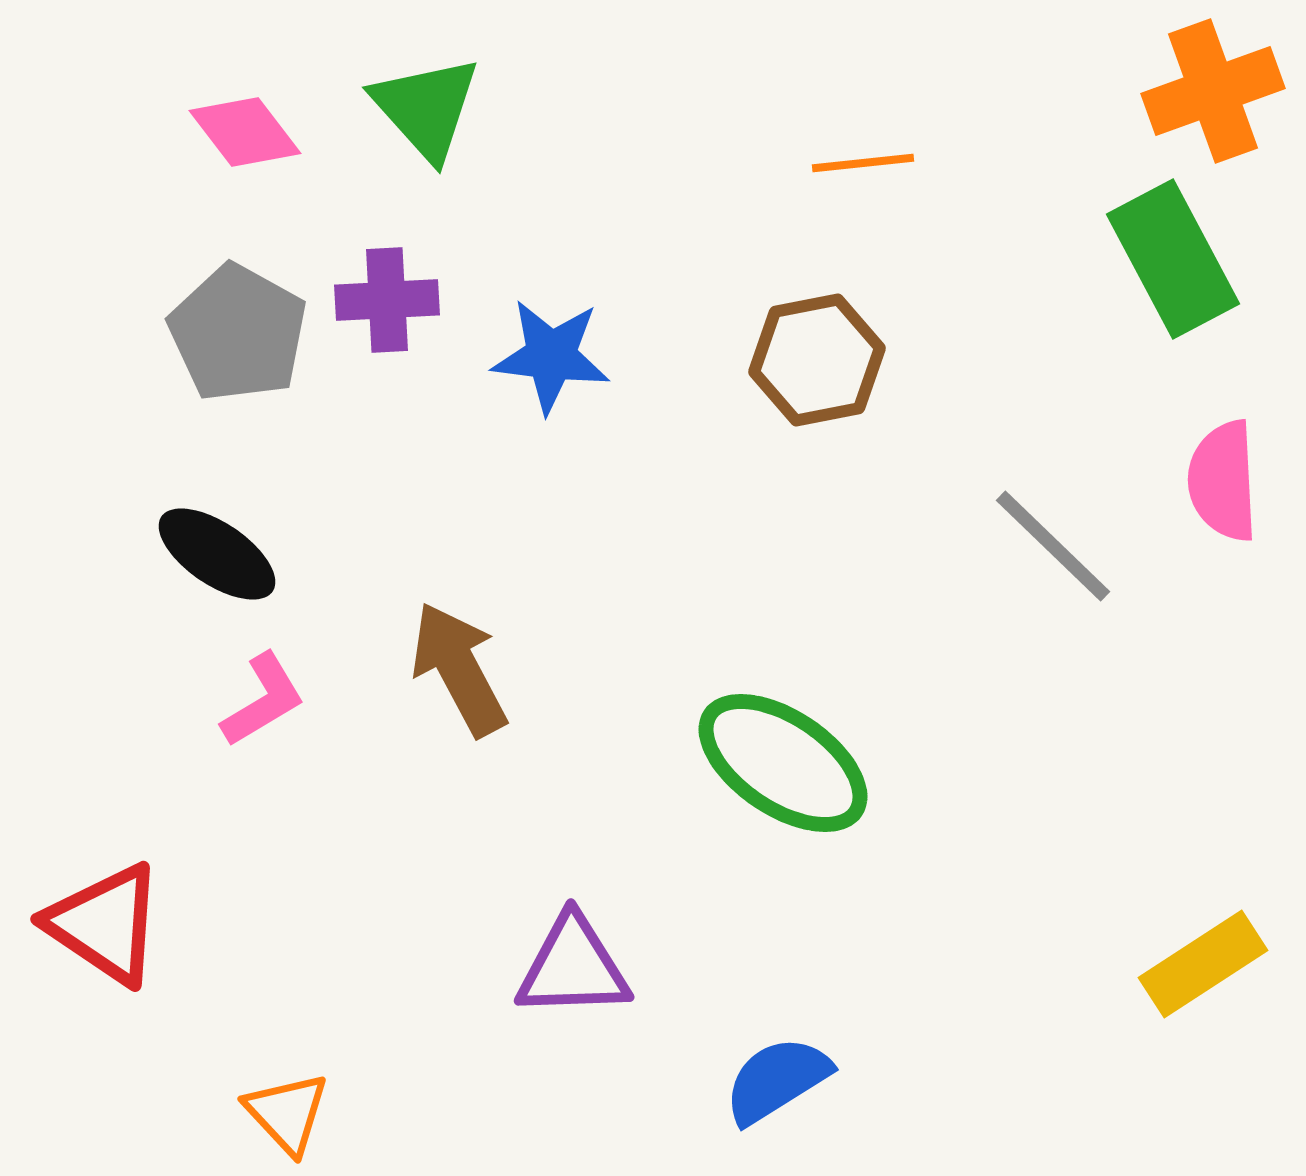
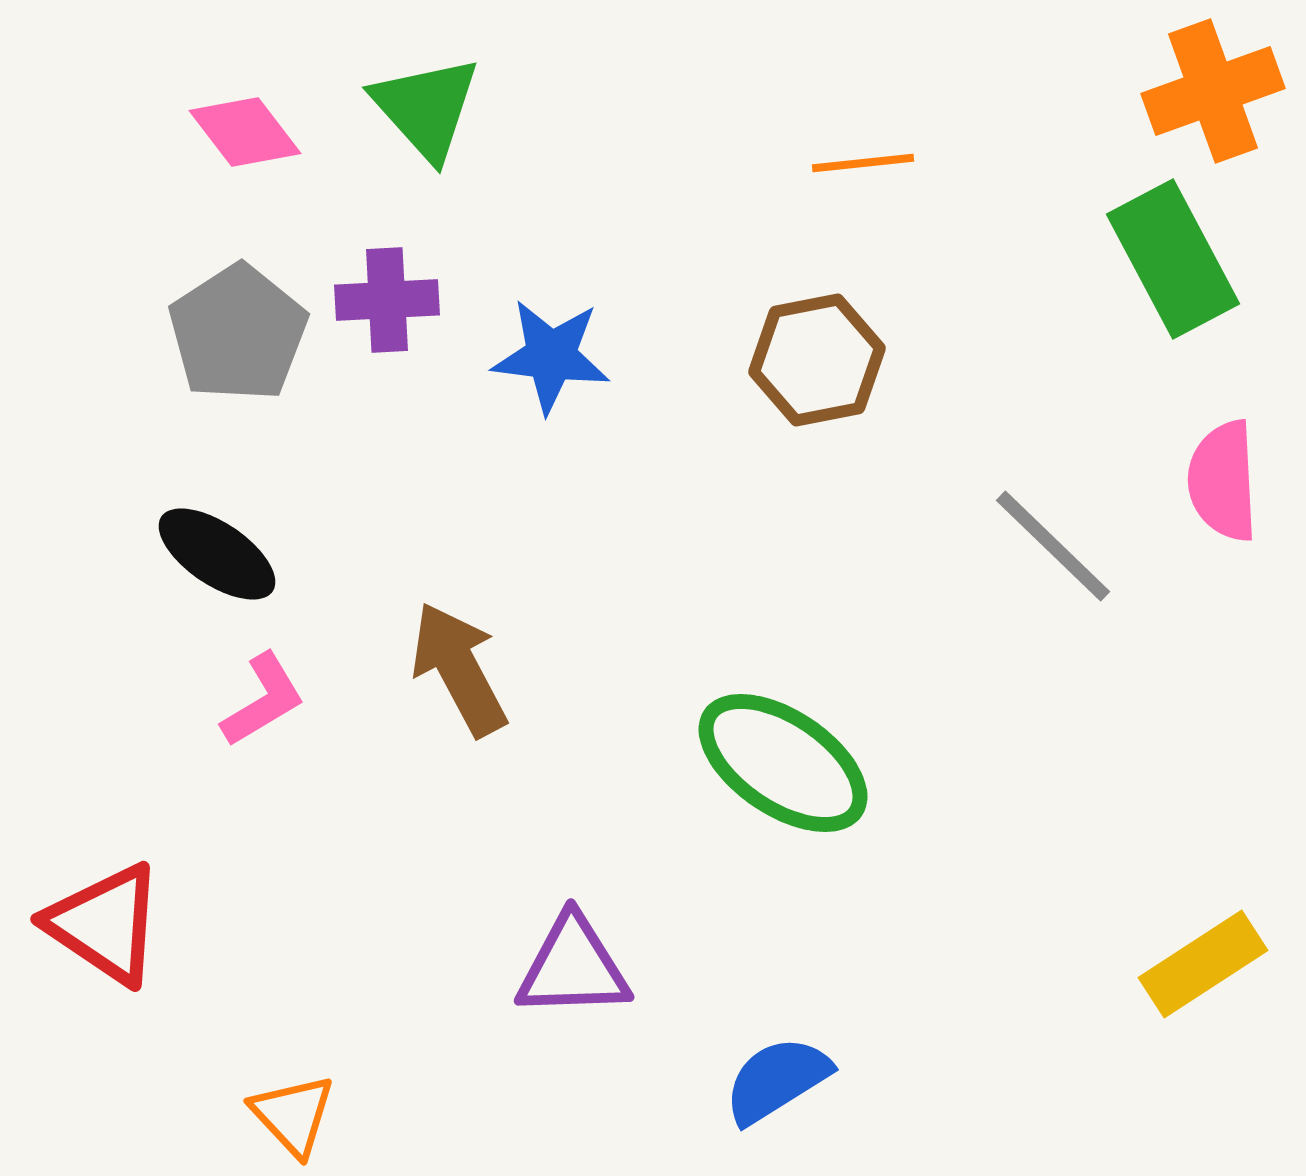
gray pentagon: rotated 10 degrees clockwise
orange triangle: moved 6 px right, 2 px down
